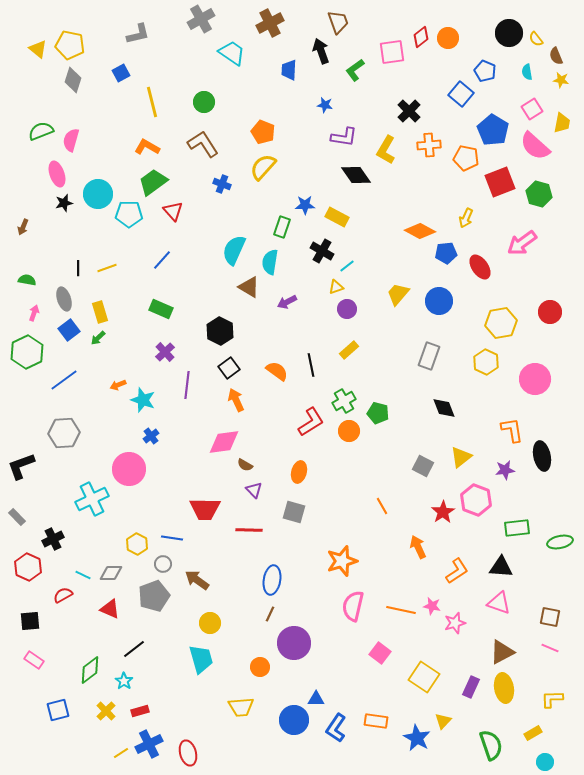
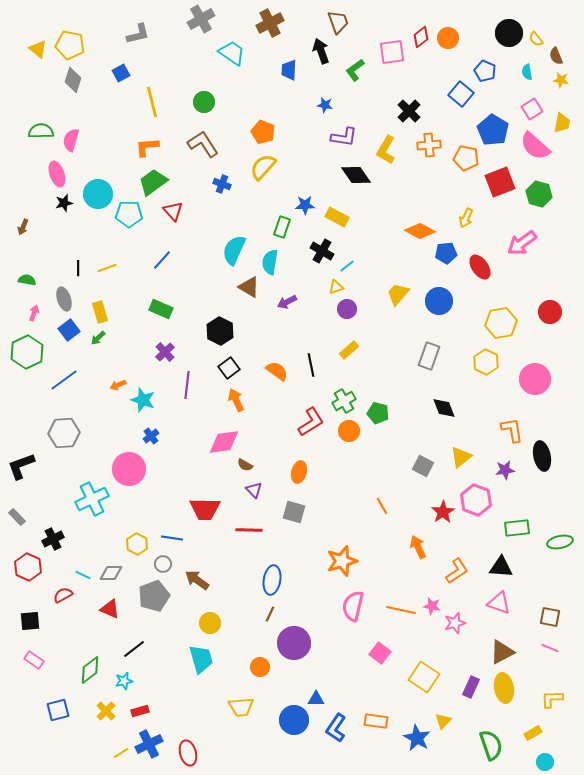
green semicircle at (41, 131): rotated 20 degrees clockwise
orange L-shape at (147, 147): rotated 35 degrees counterclockwise
cyan star at (124, 681): rotated 24 degrees clockwise
